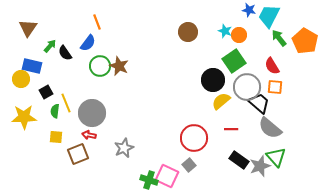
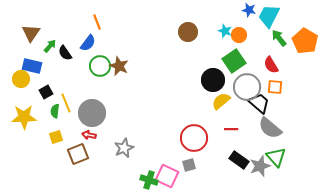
brown triangle at (28, 28): moved 3 px right, 5 px down
red semicircle at (272, 66): moved 1 px left, 1 px up
yellow square at (56, 137): rotated 24 degrees counterclockwise
gray square at (189, 165): rotated 24 degrees clockwise
